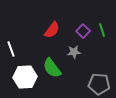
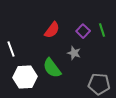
gray star: moved 1 px down; rotated 24 degrees clockwise
